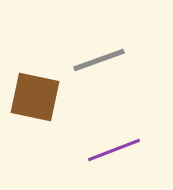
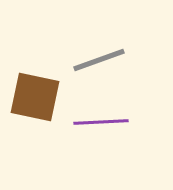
purple line: moved 13 px left, 28 px up; rotated 18 degrees clockwise
